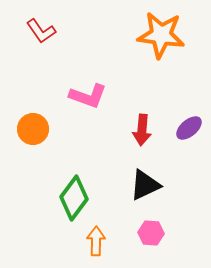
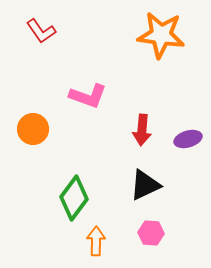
purple ellipse: moved 1 px left, 11 px down; rotated 24 degrees clockwise
